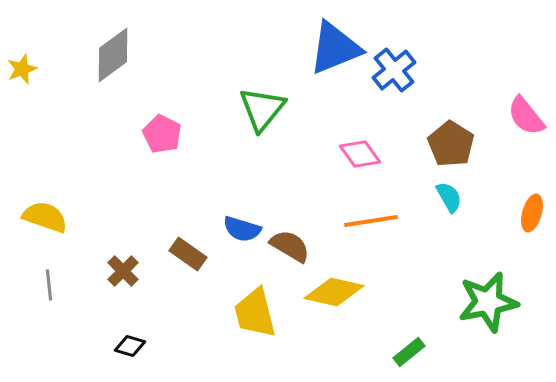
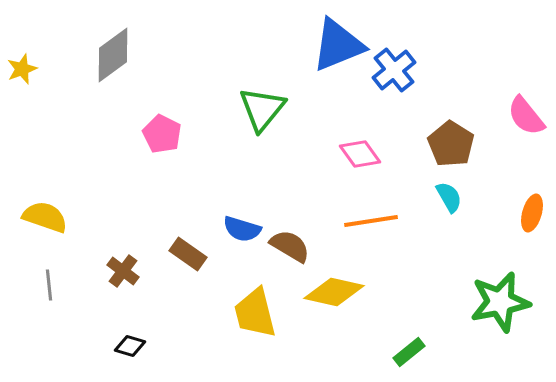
blue triangle: moved 3 px right, 3 px up
brown cross: rotated 8 degrees counterclockwise
green star: moved 12 px right
